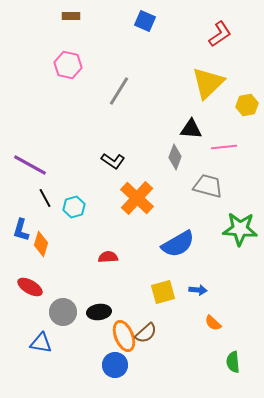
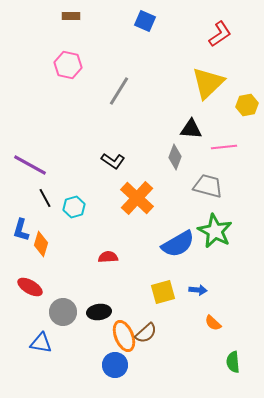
green star: moved 25 px left, 2 px down; rotated 24 degrees clockwise
